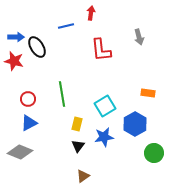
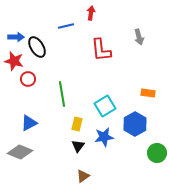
red circle: moved 20 px up
green circle: moved 3 px right
